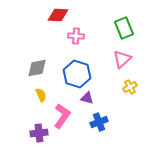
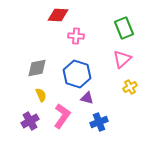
purple cross: moved 9 px left, 12 px up; rotated 24 degrees counterclockwise
